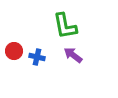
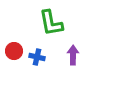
green L-shape: moved 14 px left, 3 px up
purple arrow: rotated 54 degrees clockwise
